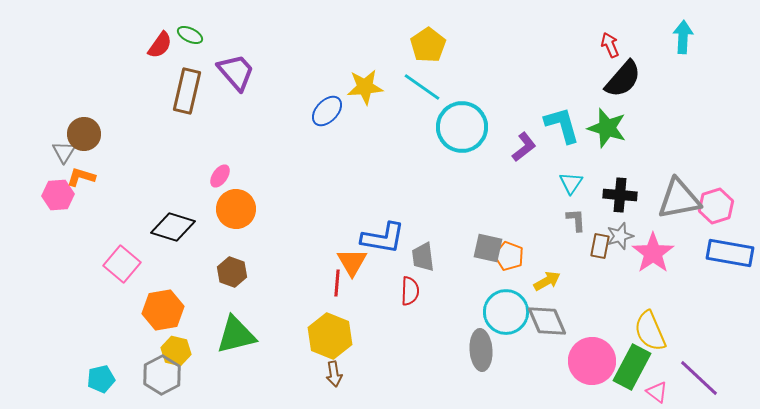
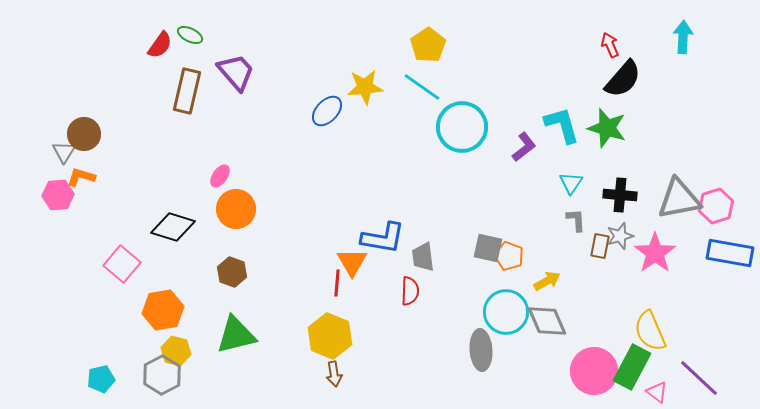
pink star at (653, 253): moved 2 px right
pink circle at (592, 361): moved 2 px right, 10 px down
